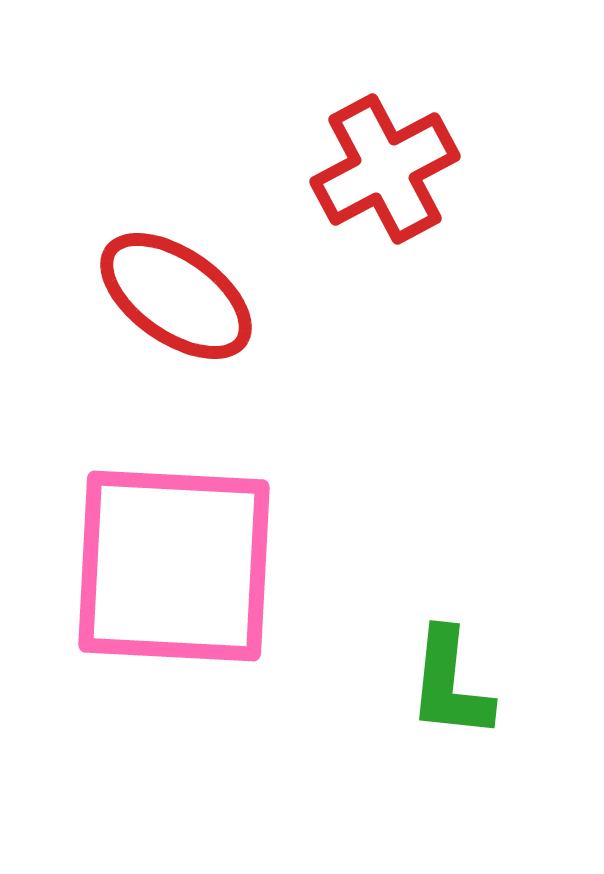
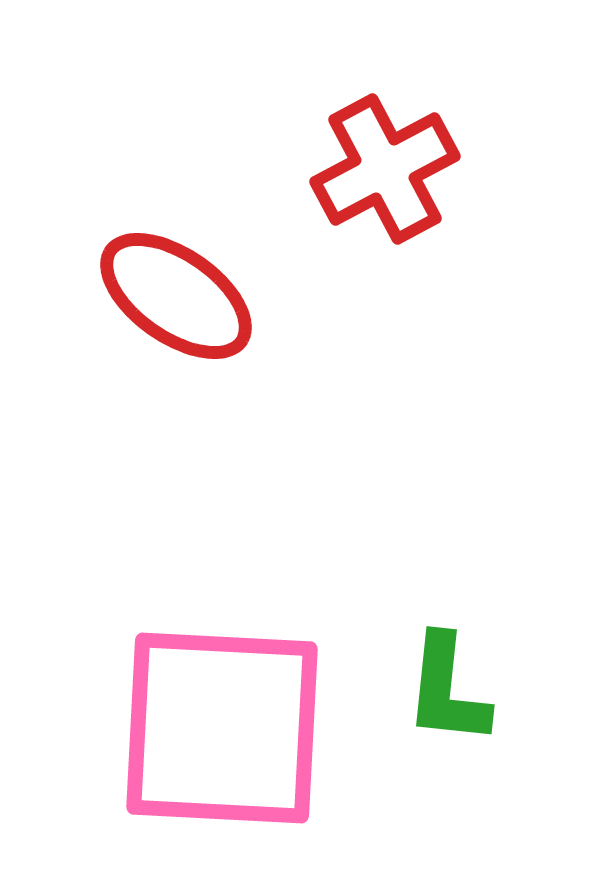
pink square: moved 48 px right, 162 px down
green L-shape: moved 3 px left, 6 px down
